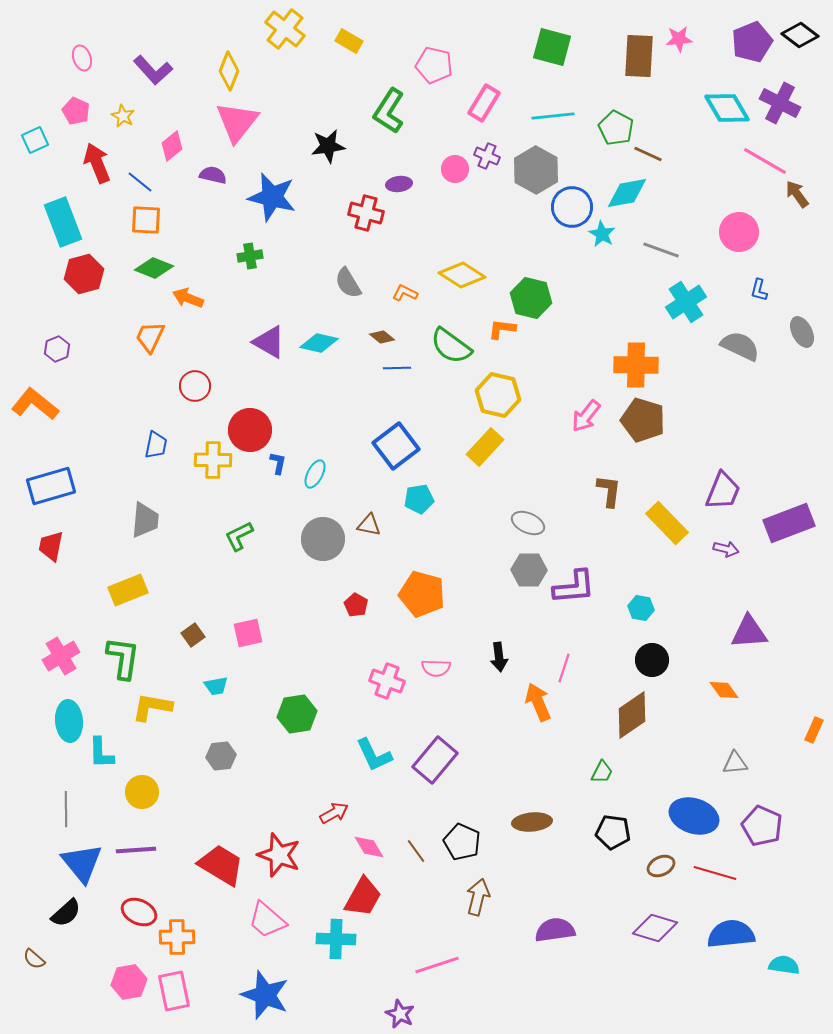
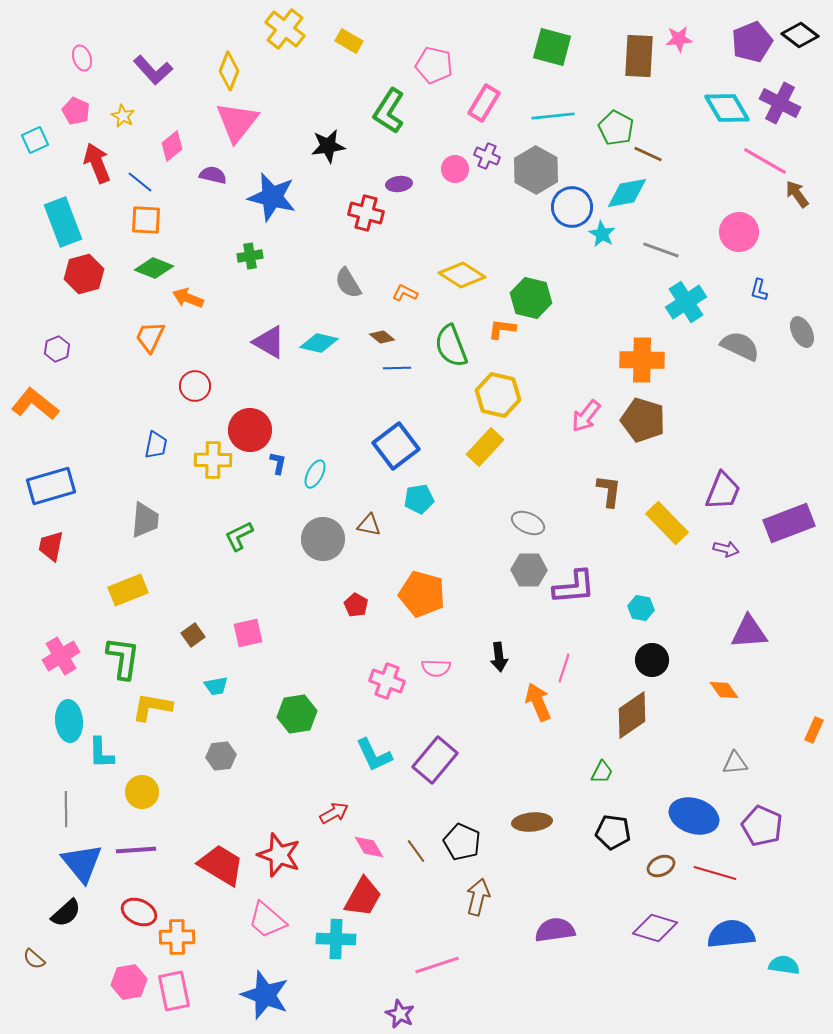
green semicircle at (451, 346): rotated 33 degrees clockwise
orange cross at (636, 365): moved 6 px right, 5 px up
